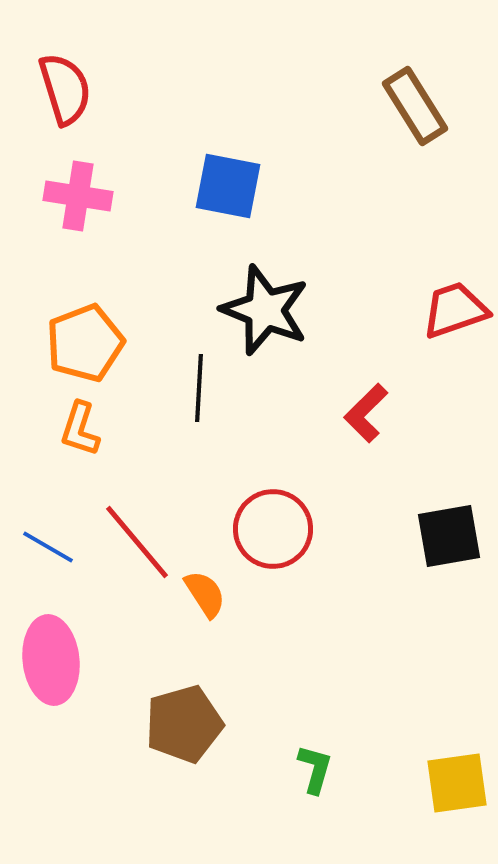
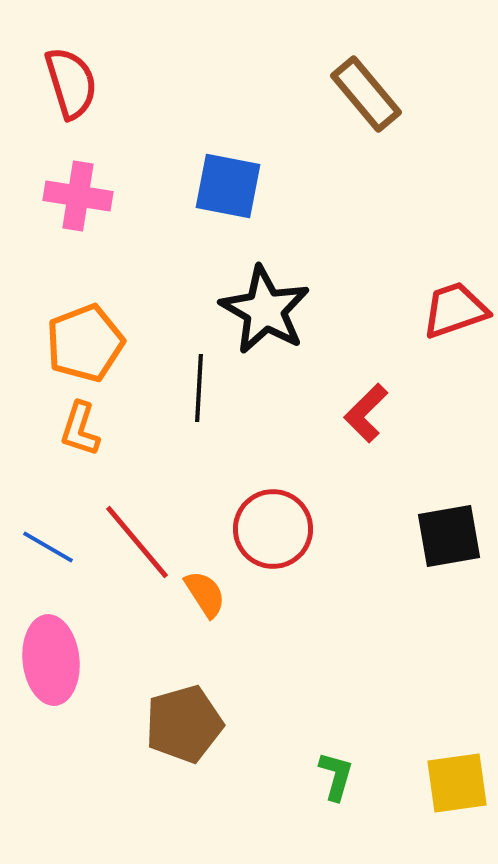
red semicircle: moved 6 px right, 6 px up
brown rectangle: moved 49 px left, 12 px up; rotated 8 degrees counterclockwise
black star: rotated 8 degrees clockwise
green L-shape: moved 21 px right, 7 px down
